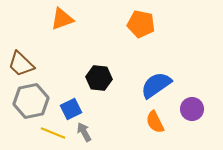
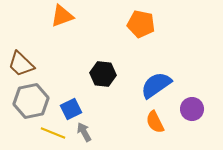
orange triangle: moved 3 px up
black hexagon: moved 4 px right, 4 px up
